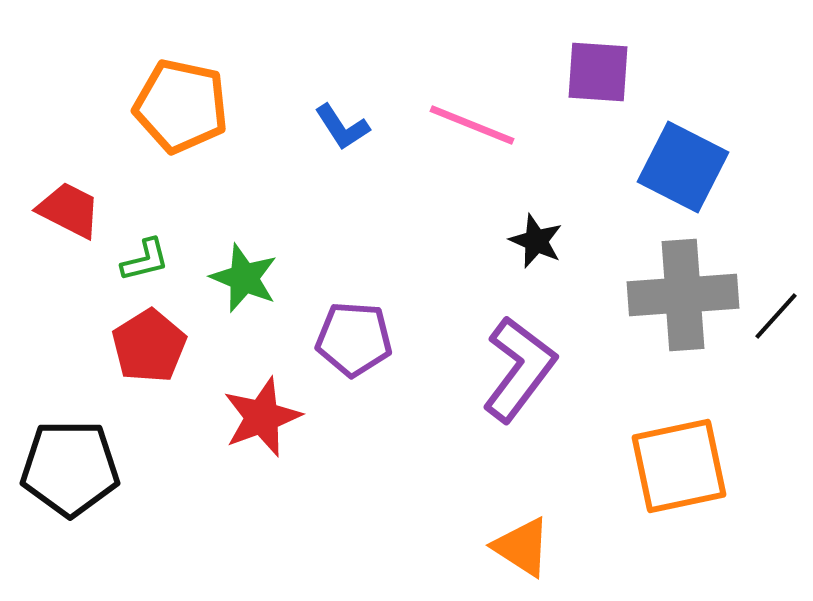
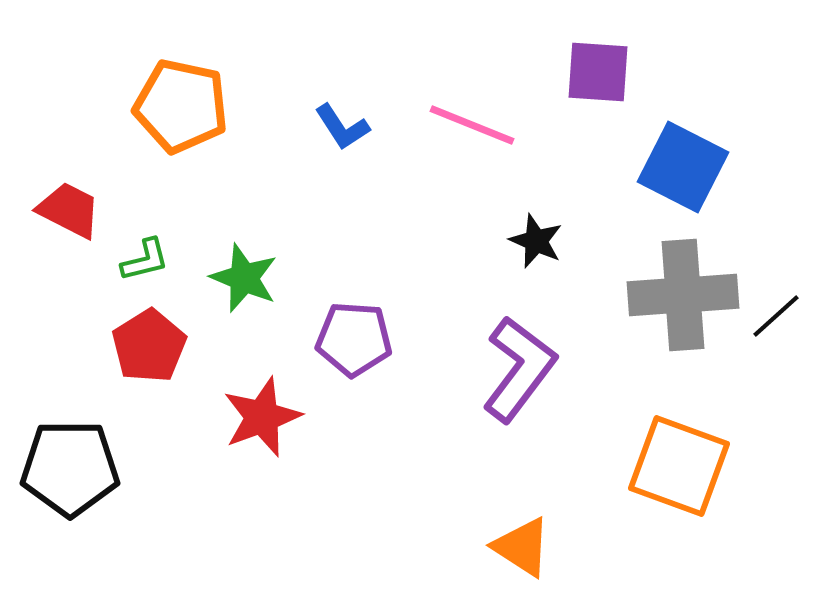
black line: rotated 6 degrees clockwise
orange square: rotated 32 degrees clockwise
